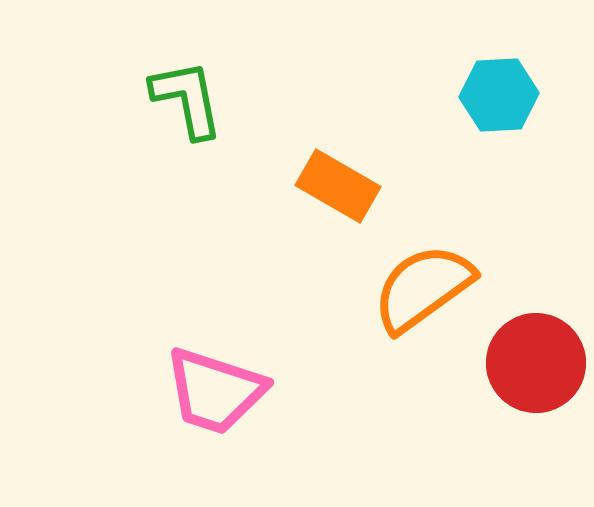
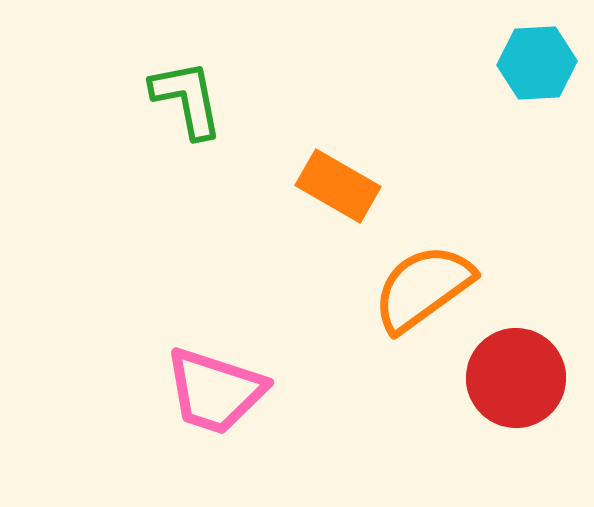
cyan hexagon: moved 38 px right, 32 px up
red circle: moved 20 px left, 15 px down
